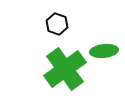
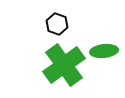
green cross: moved 1 px left, 4 px up
